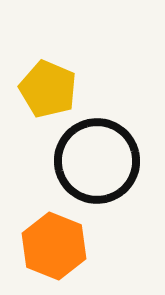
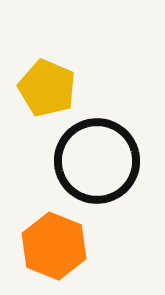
yellow pentagon: moved 1 px left, 1 px up
